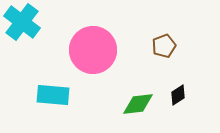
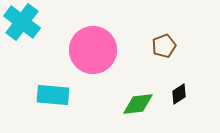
black diamond: moved 1 px right, 1 px up
